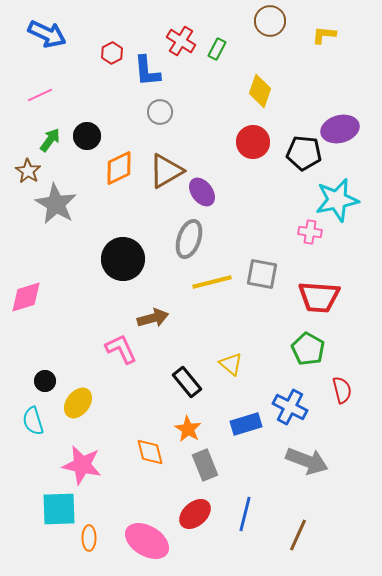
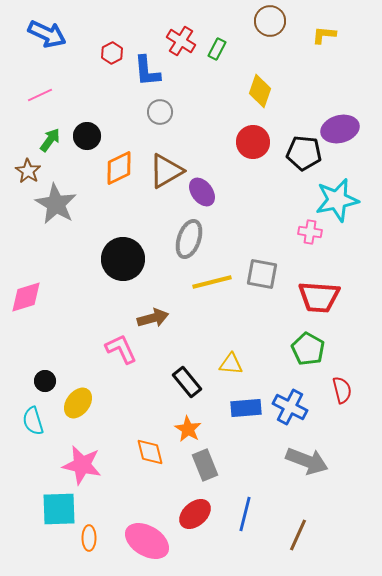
yellow triangle at (231, 364): rotated 35 degrees counterclockwise
blue rectangle at (246, 424): moved 16 px up; rotated 12 degrees clockwise
